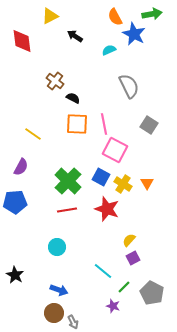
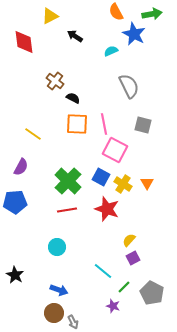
orange semicircle: moved 1 px right, 5 px up
red diamond: moved 2 px right, 1 px down
cyan semicircle: moved 2 px right, 1 px down
gray square: moved 6 px left; rotated 18 degrees counterclockwise
